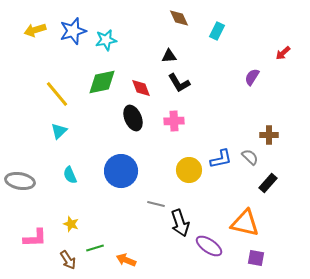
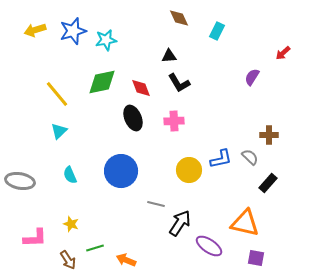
black arrow: rotated 128 degrees counterclockwise
